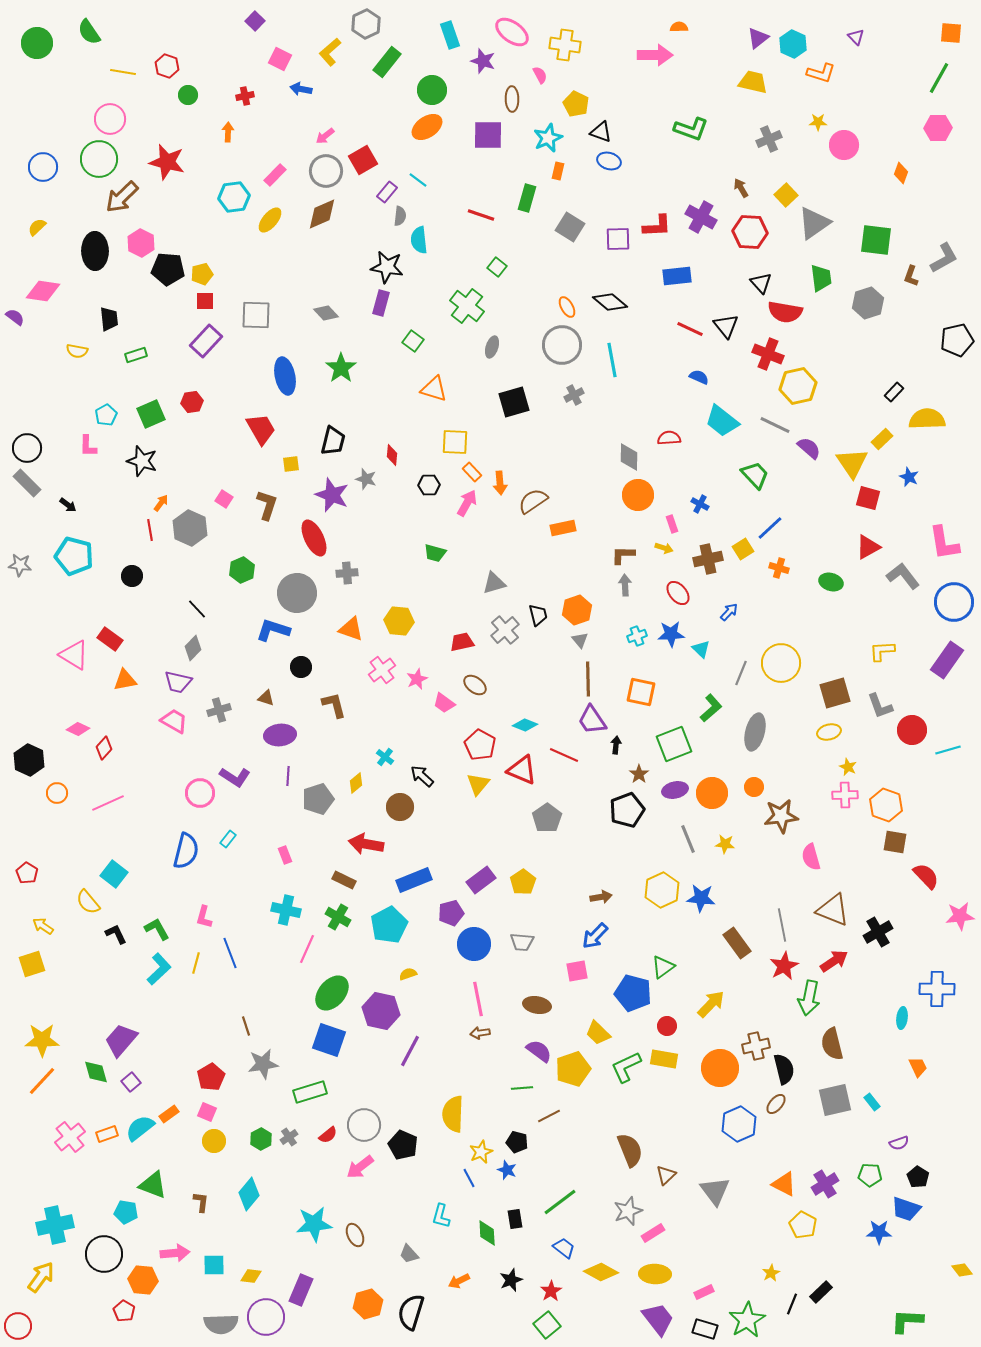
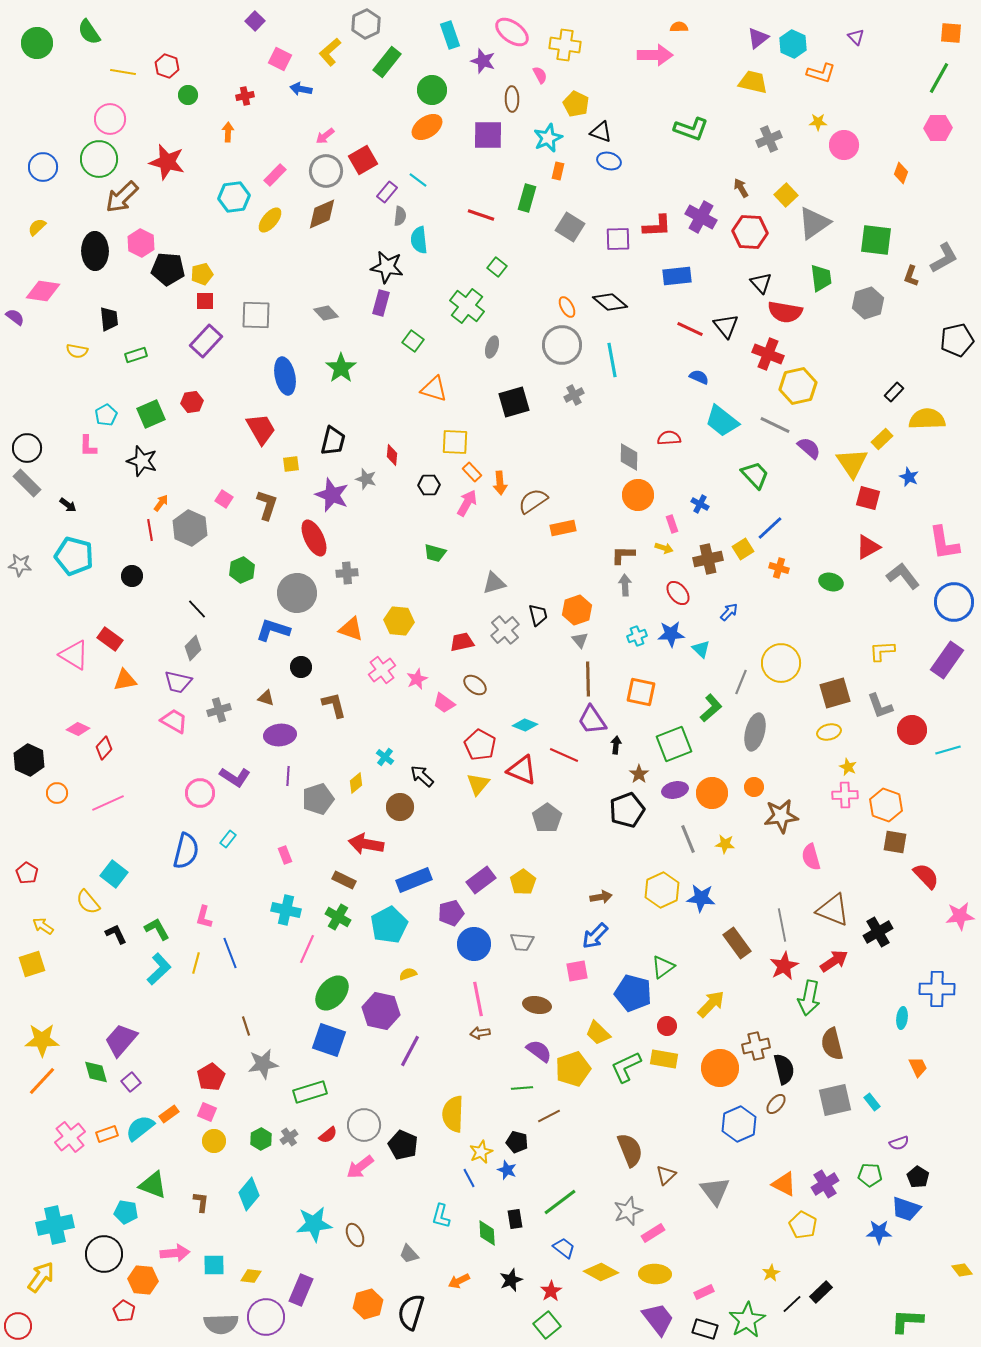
gray line at (741, 673): moved 9 px down
black line at (792, 1304): rotated 25 degrees clockwise
